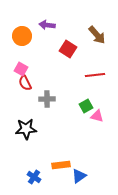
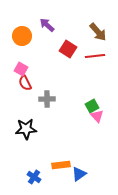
purple arrow: rotated 35 degrees clockwise
brown arrow: moved 1 px right, 3 px up
red line: moved 19 px up
green square: moved 6 px right
pink triangle: rotated 32 degrees clockwise
blue triangle: moved 2 px up
